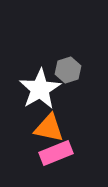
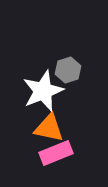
white star: moved 3 px right, 2 px down; rotated 9 degrees clockwise
